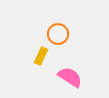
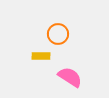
yellow rectangle: rotated 66 degrees clockwise
